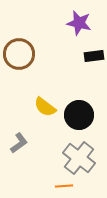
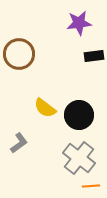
purple star: rotated 20 degrees counterclockwise
yellow semicircle: moved 1 px down
orange line: moved 27 px right
